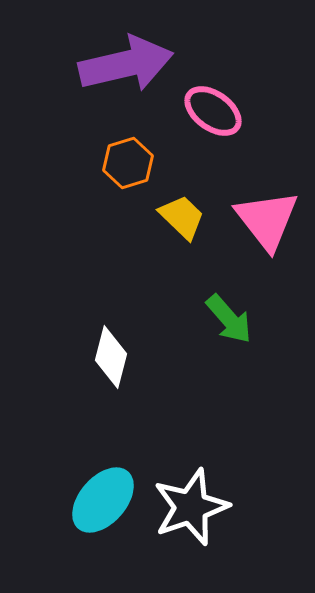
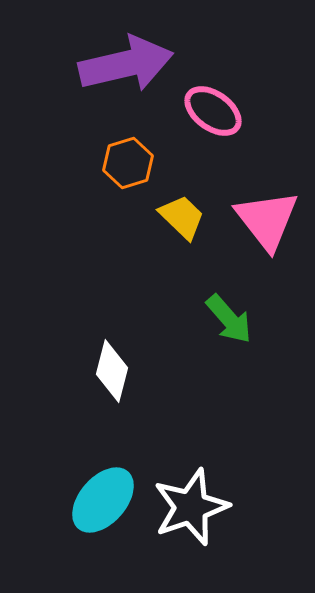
white diamond: moved 1 px right, 14 px down
